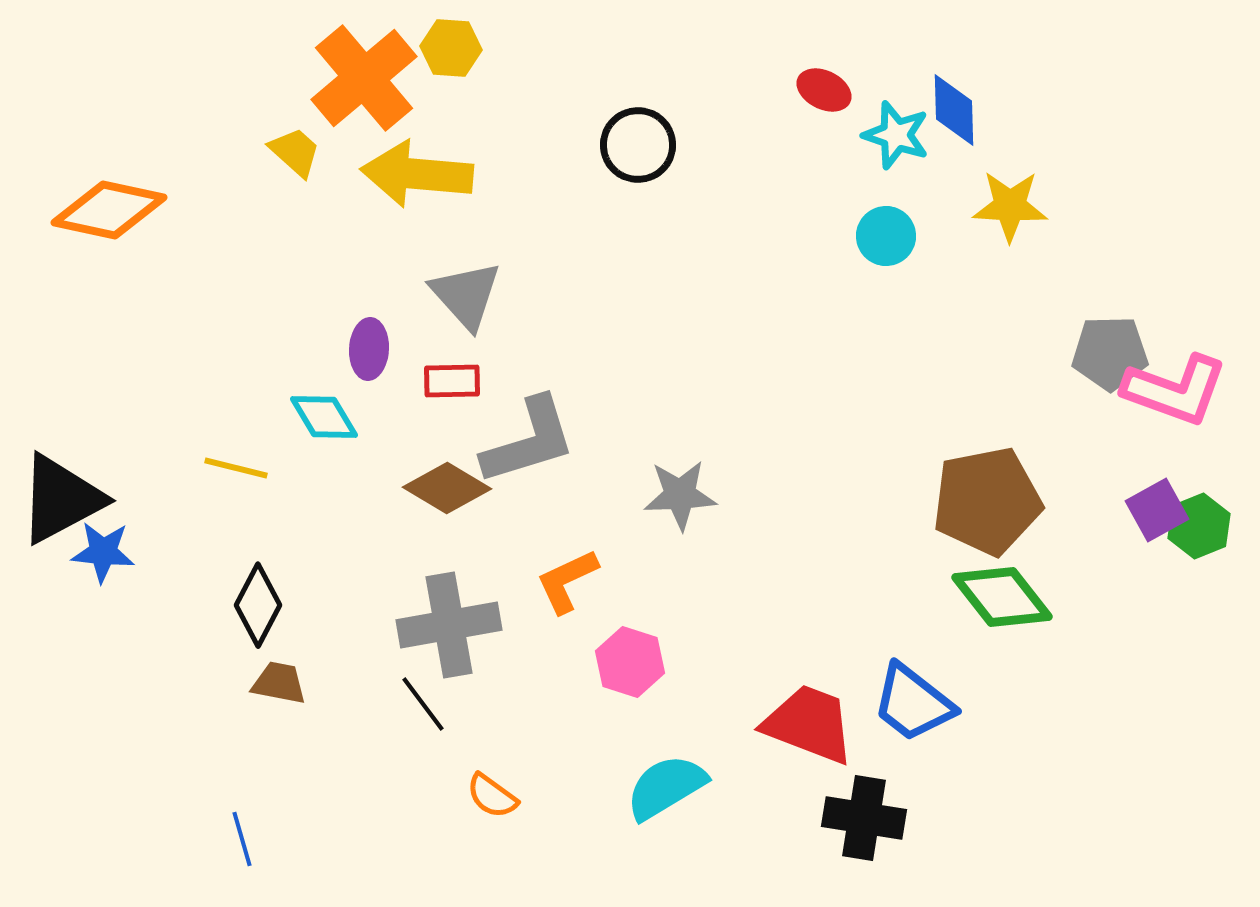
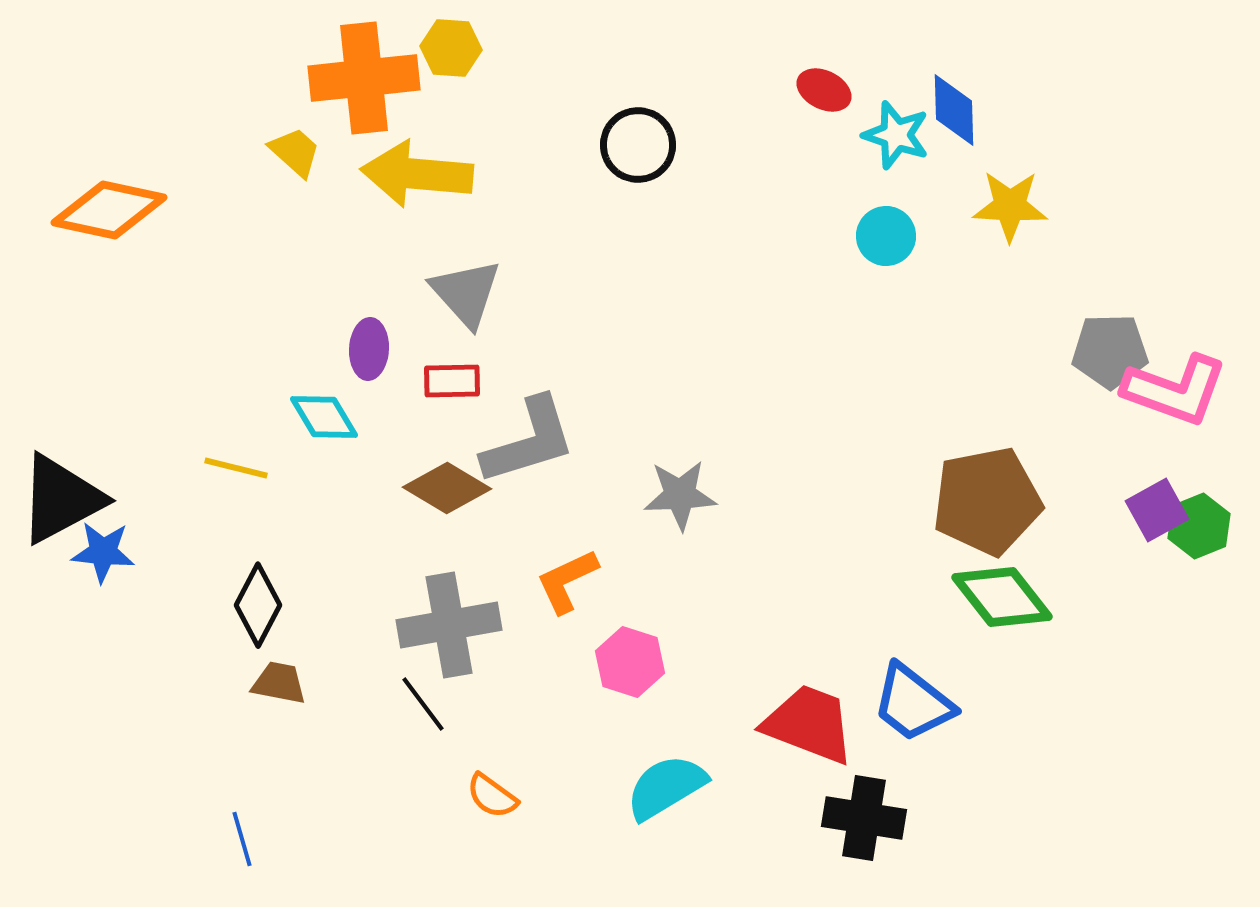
orange cross: rotated 34 degrees clockwise
gray triangle: moved 2 px up
gray pentagon: moved 2 px up
